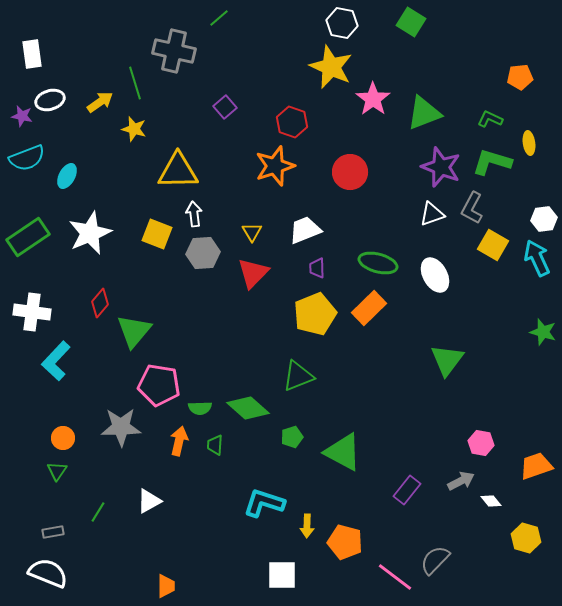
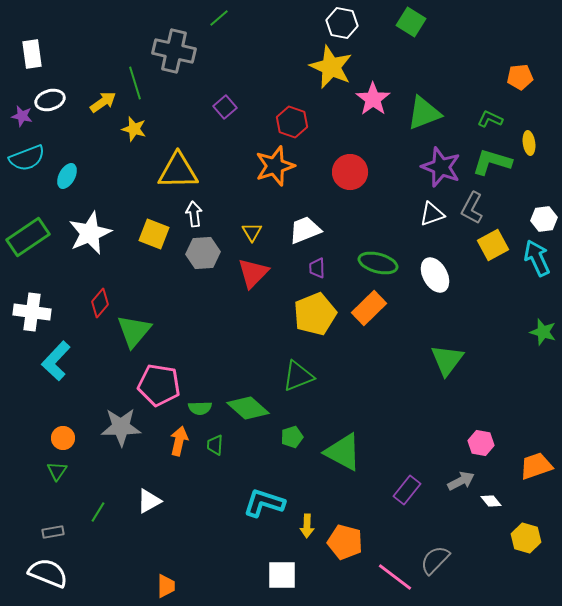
yellow arrow at (100, 102): moved 3 px right
yellow square at (157, 234): moved 3 px left
yellow square at (493, 245): rotated 32 degrees clockwise
